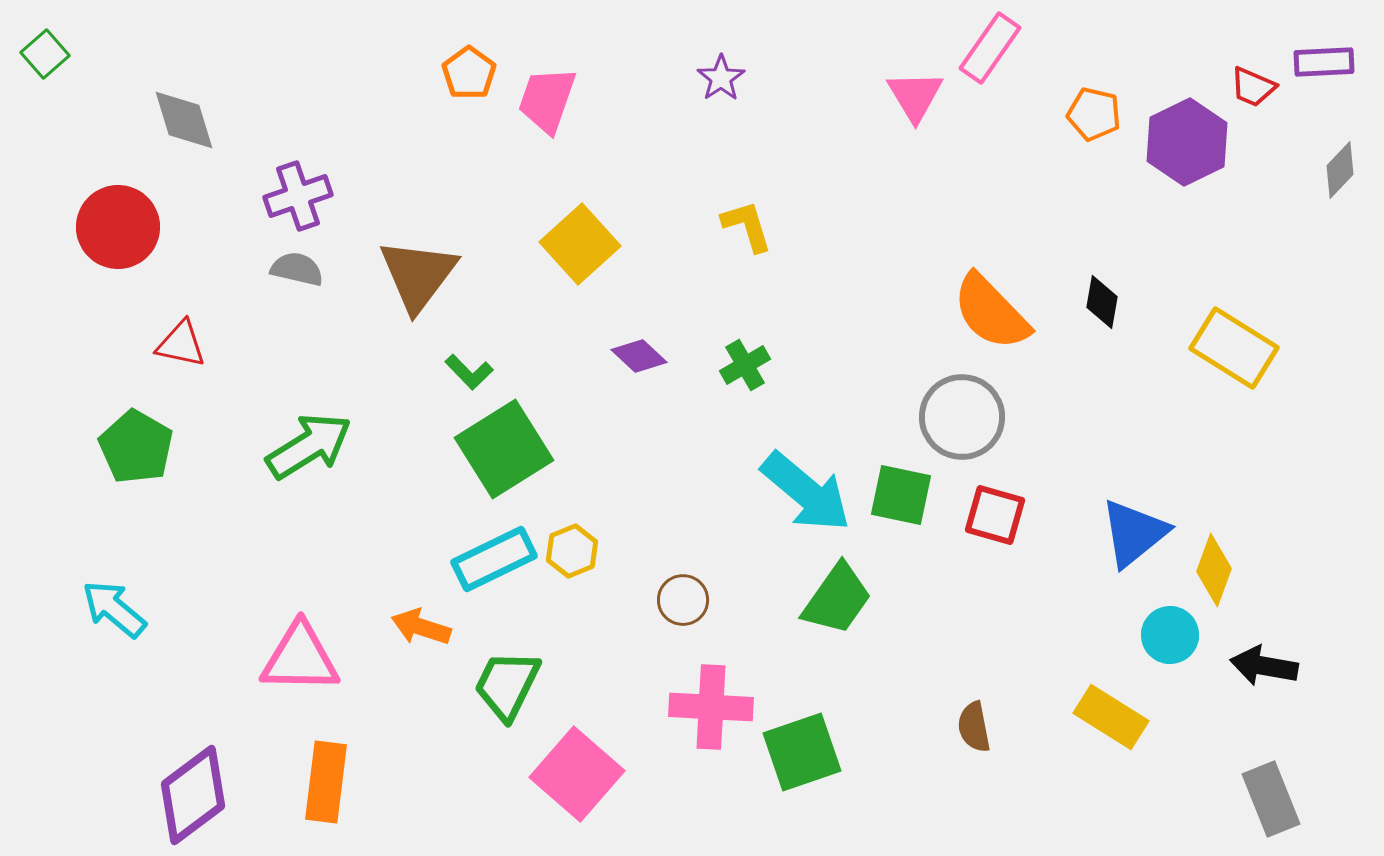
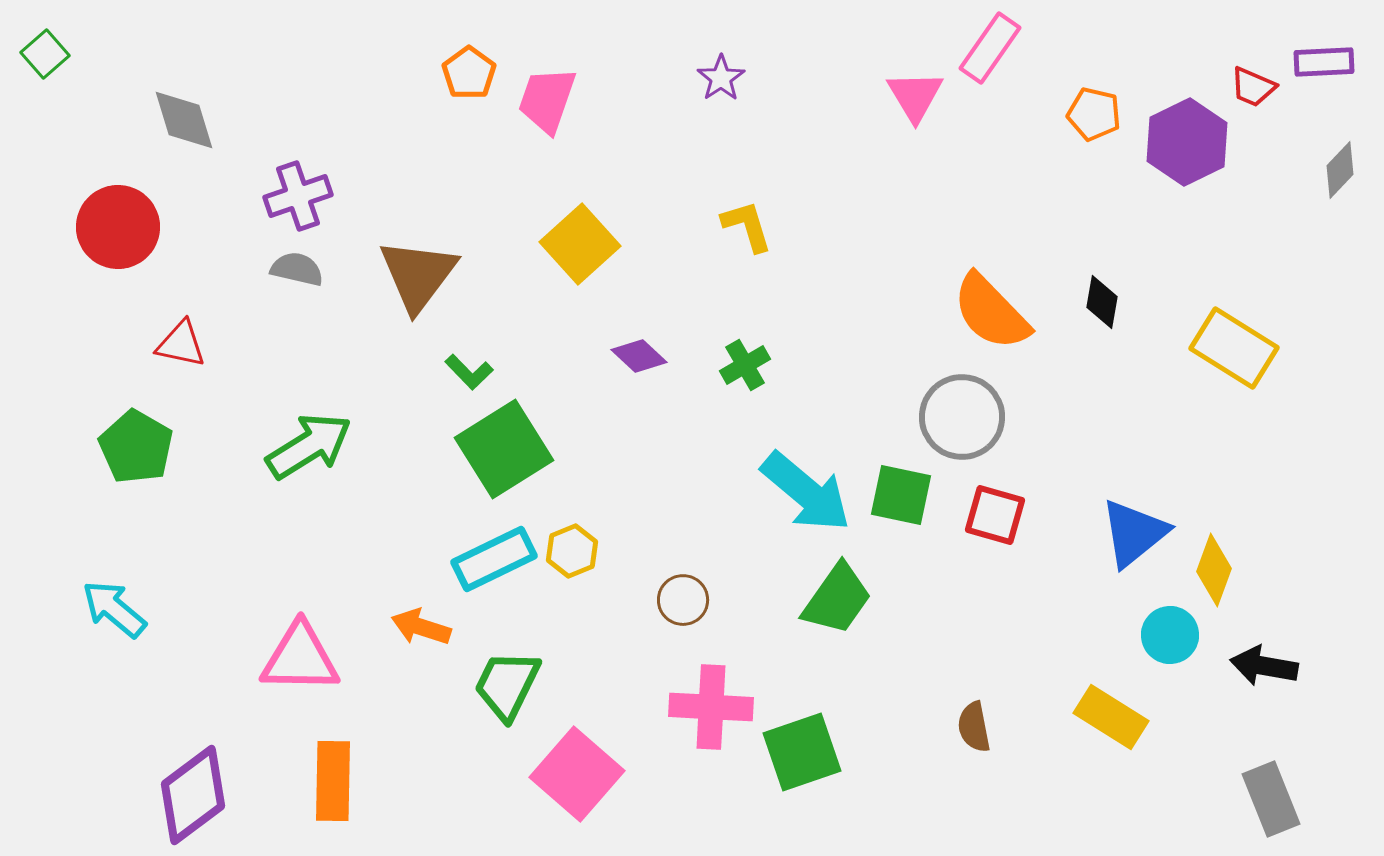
orange rectangle at (326, 782): moved 7 px right, 1 px up; rotated 6 degrees counterclockwise
